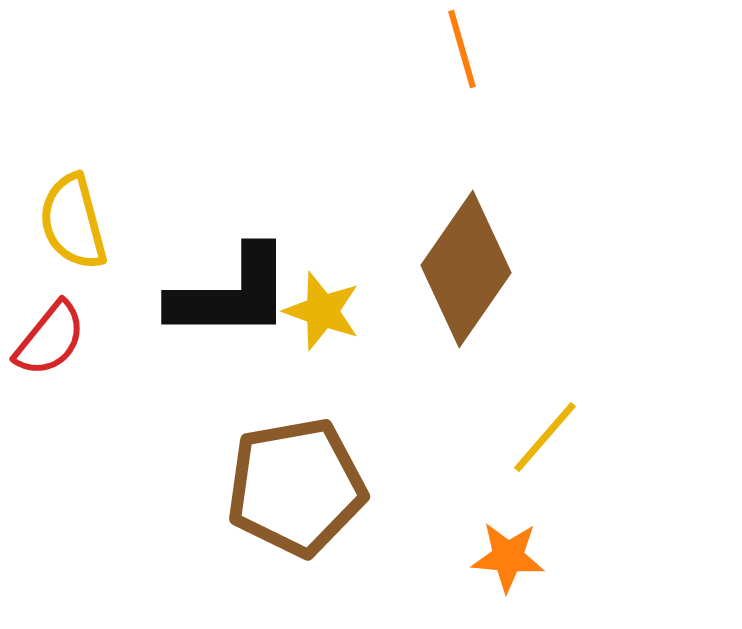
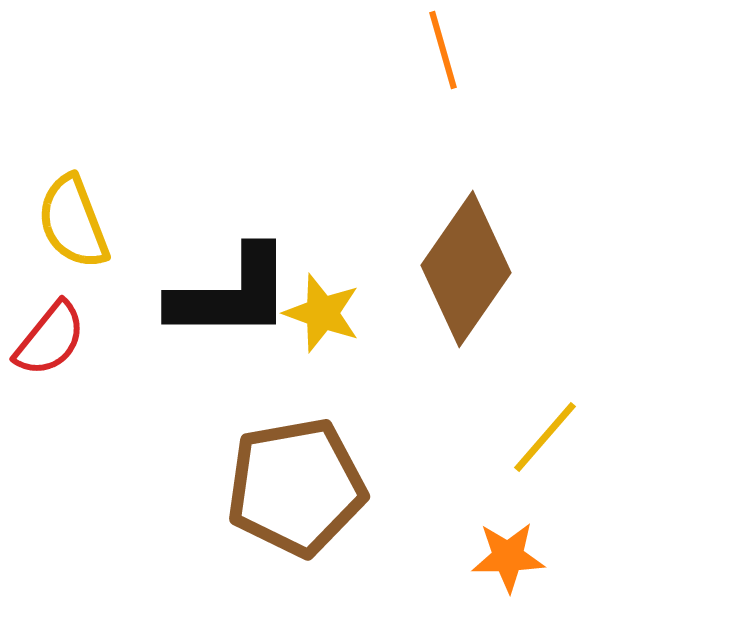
orange line: moved 19 px left, 1 px down
yellow semicircle: rotated 6 degrees counterclockwise
yellow star: moved 2 px down
orange star: rotated 6 degrees counterclockwise
